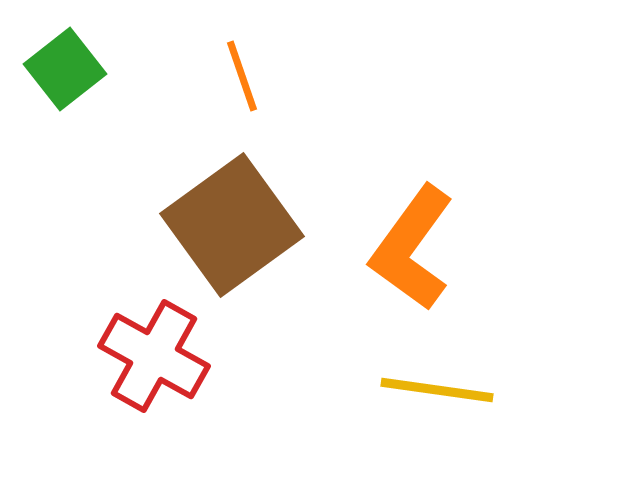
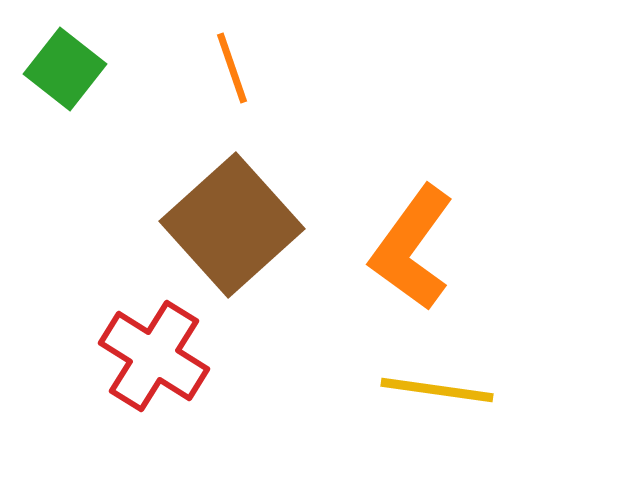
green square: rotated 14 degrees counterclockwise
orange line: moved 10 px left, 8 px up
brown square: rotated 6 degrees counterclockwise
red cross: rotated 3 degrees clockwise
